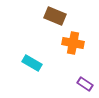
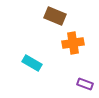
orange cross: rotated 20 degrees counterclockwise
purple rectangle: rotated 14 degrees counterclockwise
